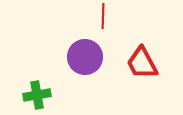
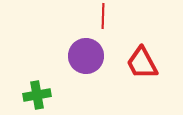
purple circle: moved 1 px right, 1 px up
